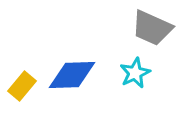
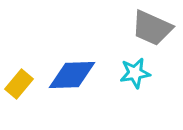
cyan star: rotated 16 degrees clockwise
yellow rectangle: moved 3 px left, 2 px up
